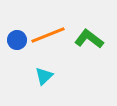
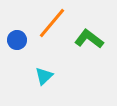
orange line: moved 4 px right, 12 px up; rotated 28 degrees counterclockwise
